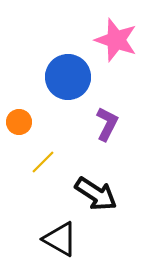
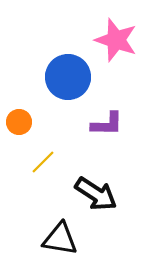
purple L-shape: rotated 64 degrees clockwise
black triangle: rotated 21 degrees counterclockwise
